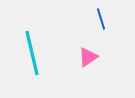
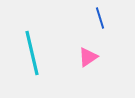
blue line: moved 1 px left, 1 px up
